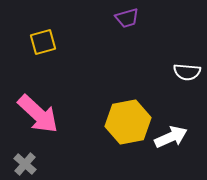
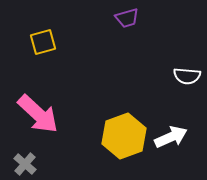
white semicircle: moved 4 px down
yellow hexagon: moved 4 px left, 14 px down; rotated 9 degrees counterclockwise
